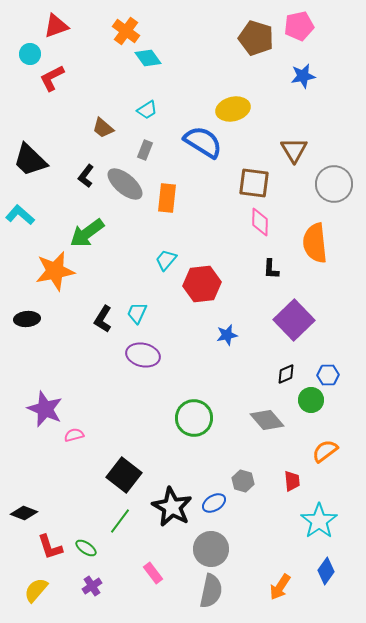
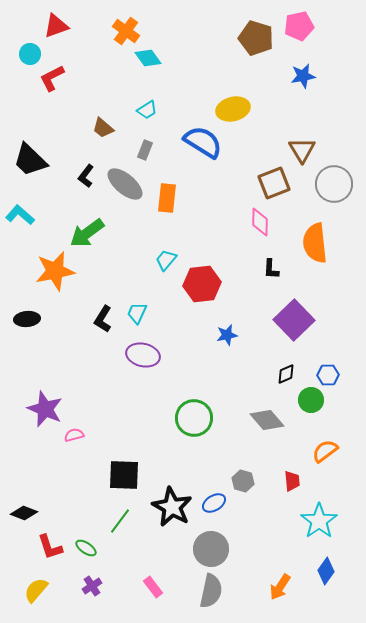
brown triangle at (294, 150): moved 8 px right
brown square at (254, 183): moved 20 px right; rotated 28 degrees counterclockwise
black square at (124, 475): rotated 36 degrees counterclockwise
pink rectangle at (153, 573): moved 14 px down
